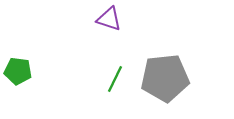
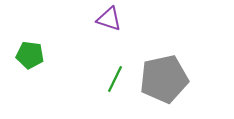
green pentagon: moved 12 px right, 16 px up
gray pentagon: moved 1 px left, 1 px down; rotated 6 degrees counterclockwise
